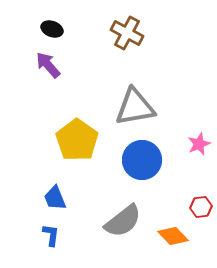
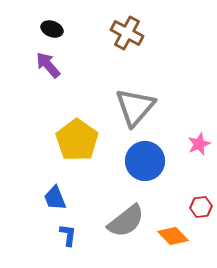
gray triangle: rotated 39 degrees counterclockwise
blue circle: moved 3 px right, 1 px down
gray semicircle: moved 3 px right
blue L-shape: moved 17 px right
